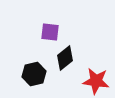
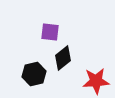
black diamond: moved 2 px left
red star: rotated 12 degrees counterclockwise
